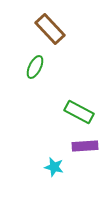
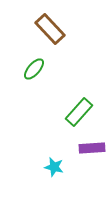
green ellipse: moved 1 px left, 2 px down; rotated 15 degrees clockwise
green rectangle: rotated 76 degrees counterclockwise
purple rectangle: moved 7 px right, 2 px down
